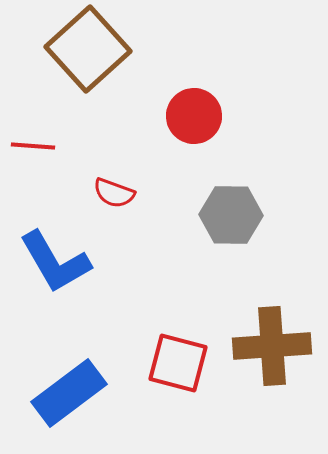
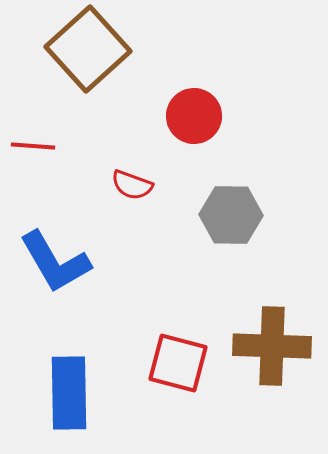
red semicircle: moved 18 px right, 8 px up
brown cross: rotated 6 degrees clockwise
blue rectangle: rotated 54 degrees counterclockwise
